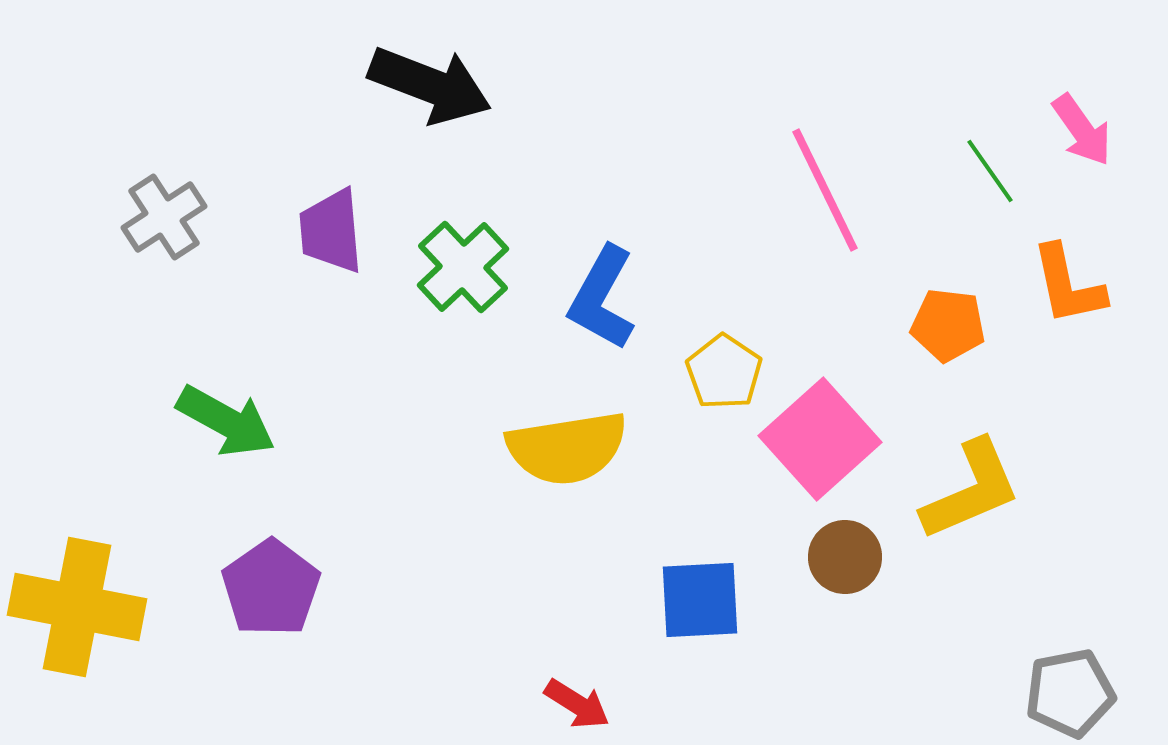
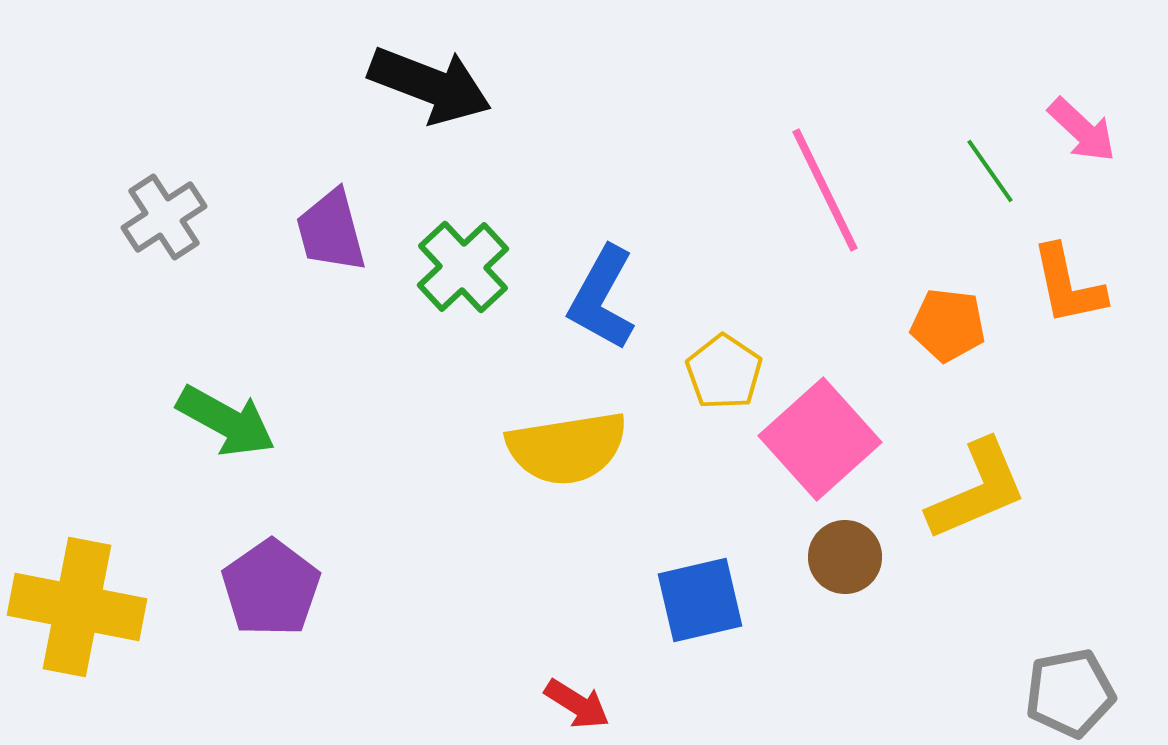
pink arrow: rotated 12 degrees counterclockwise
purple trapezoid: rotated 10 degrees counterclockwise
yellow L-shape: moved 6 px right
blue square: rotated 10 degrees counterclockwise
